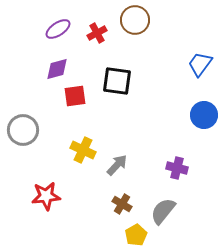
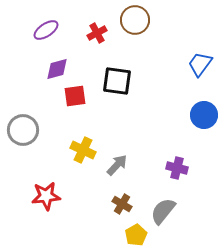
purple ellipse: moved 12 px left, 1 px down
